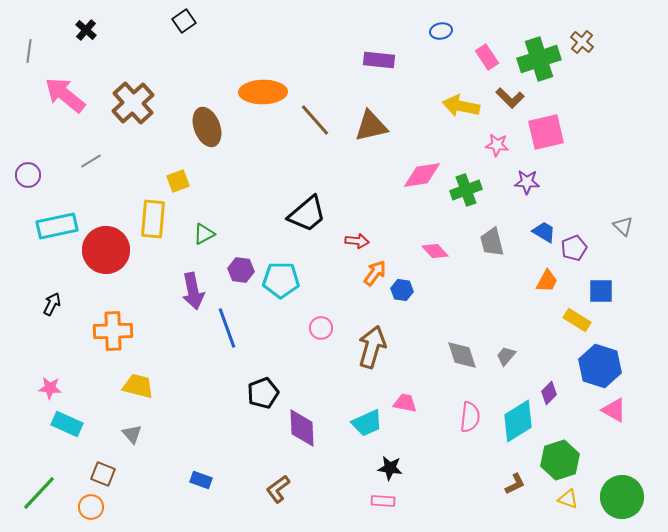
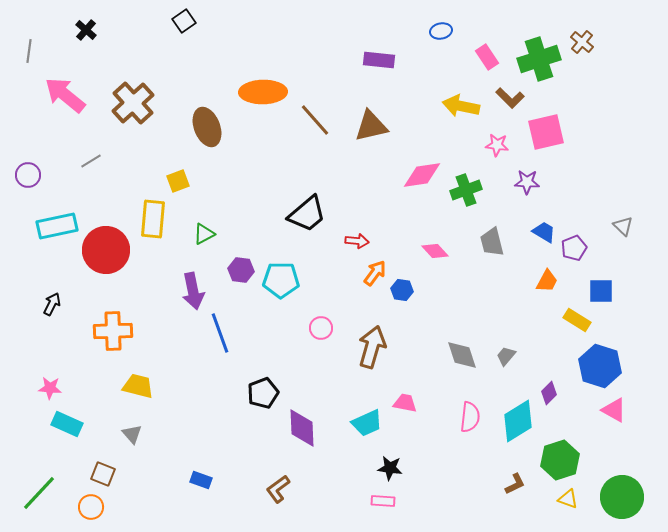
blue line at (227, 328): moved 7 px left, 5 px down
